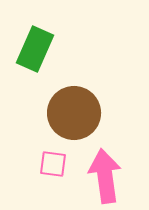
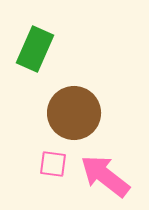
pink arrow: rotated 44 degrees counterclockwise
